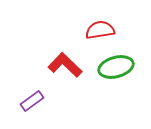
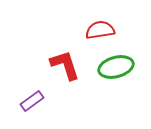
red L-shape: rotated 28 degrees clockwise
